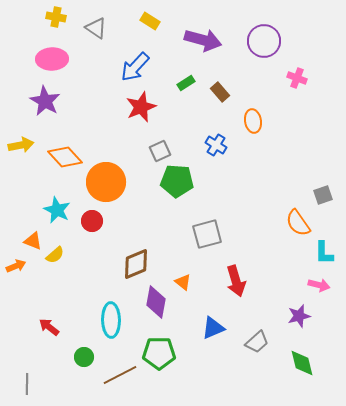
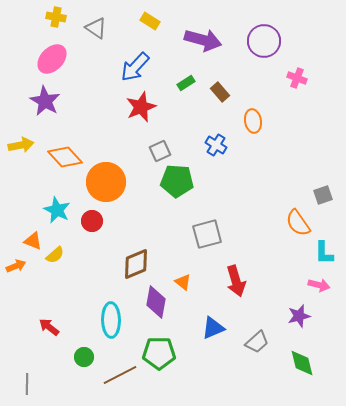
pink ellipse at (52, 59): rotated 44 degrees counterclockwise
